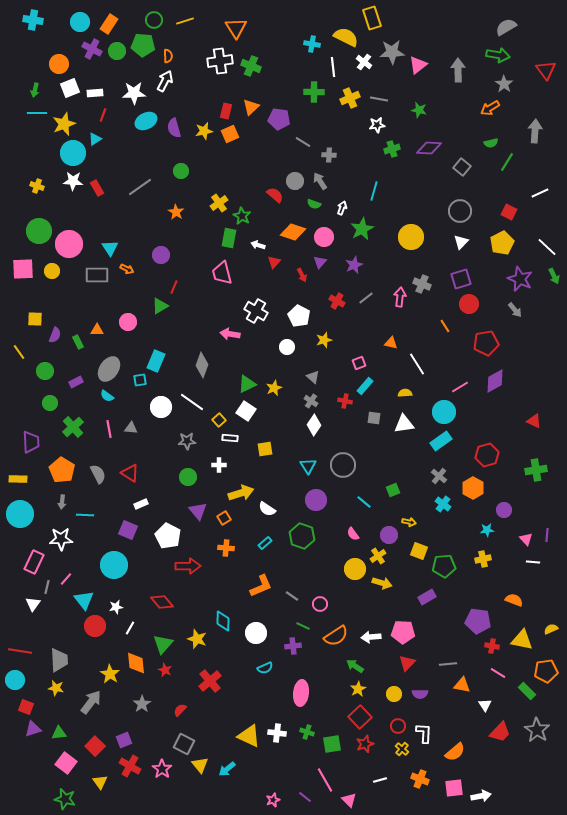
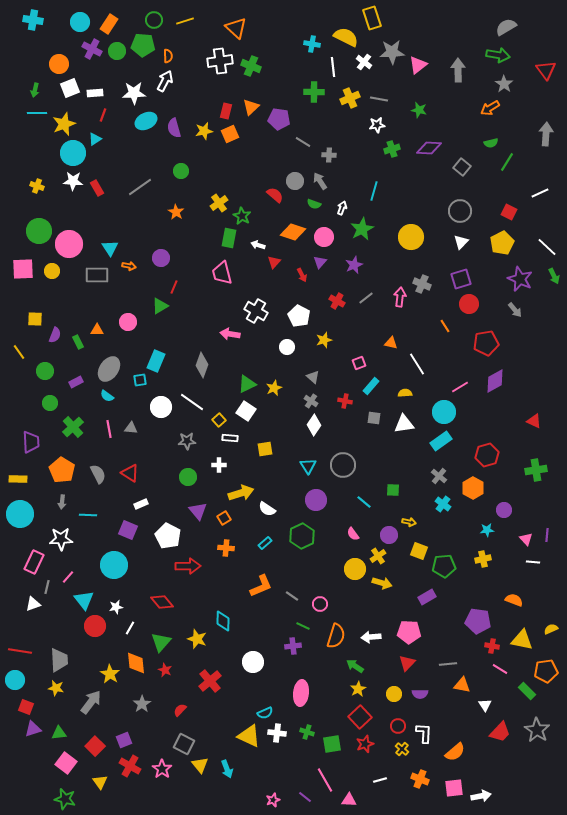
orange triangle at (236, 28): rotated 15 degrees counterclockwise
gray arrow at (535, 131): moved 11 px right, 3 px down
purple circle at (161, 255): moved 3 px down
orange arrow at (127, 269): moved 2 px right, 3 px up; rotated 16 degrees counterclockwise
cyan rectangle at (365, 386): moved 6 px right
green square at (393, 490): rotated 24 degrees clockwise
cyan line at (85, 515): moved 3 px right
green hexagon at (302, 536): rotated 15 degrees clockwise
pink line at (66, 579): moved 2 px right, 2 px up
white triangle at (33, 604): rotated 35 degrees clockwise
pink pentagon at (403, 632): moved 6 px right
white circle at (256, 633): moved 3 px left, 29 px down
orange semicircle at (336, 636): rotated 40 degrees counterclockwise
green triangle at (163, 644): moved 2 px left, 2 px up
cyan semicircle at (265, 668): moved 45 px down
pink line at (498, 673): moved 2 px right, 4 px up
cyan arrow at (227, 769): rotated 72 degrees counterclockwise
pink triangle at (349, 800): rotated 42 degrees counterclockwise
